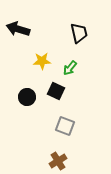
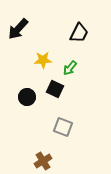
black arrow: rotated 65 degrees counterclockwise
black trapezoid: rotated 40 degrees clockwise
yellow star: moved 1 px right, 1 px up
black square: moved 1 px left, 2 px up
gray square: moved 2 px left, 1 px down
brown cross: moved 15 px left
